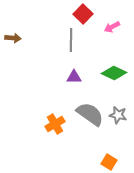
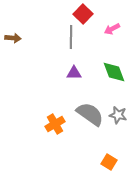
pink arrow: moved 2 px down
gray line: moved 3 px up
green diamond: moved 1 px up; rotated 45 degrees clockwise
purple triangle: moved 4 px up
